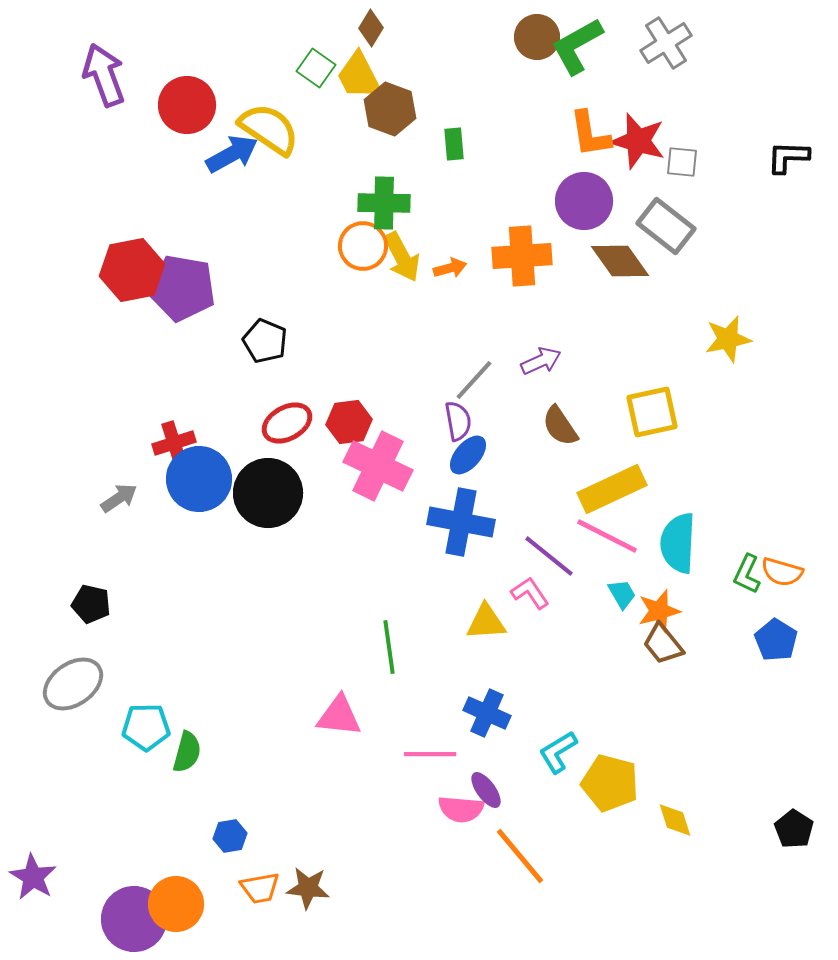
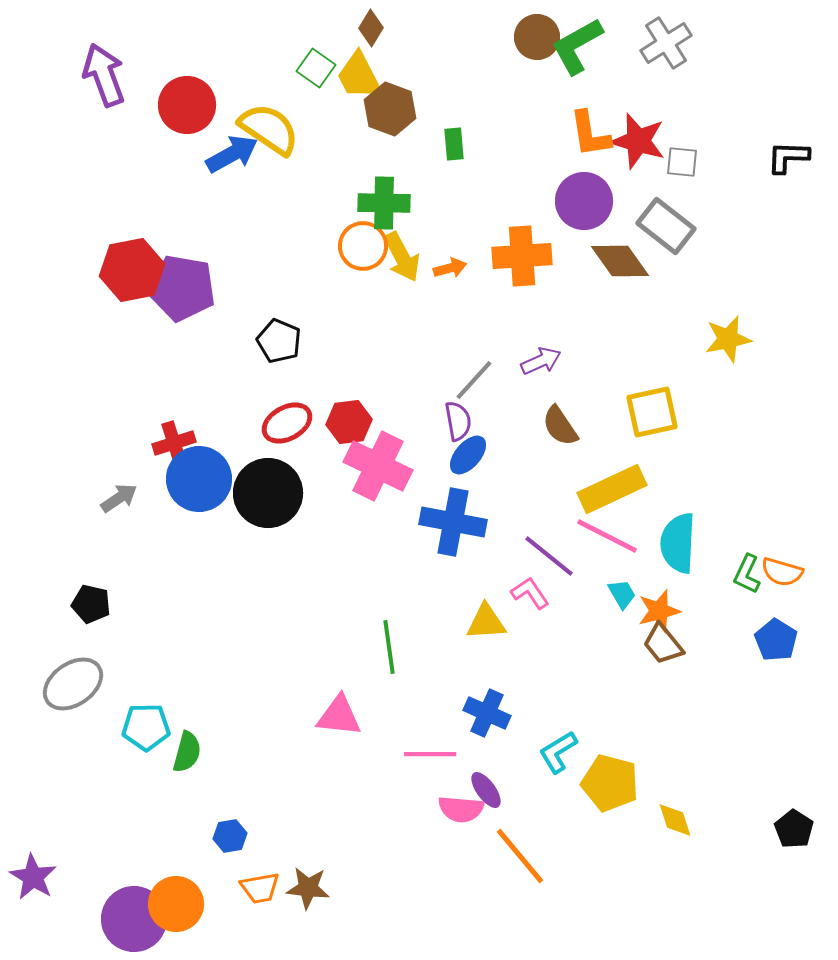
black pentagon at (265, 341): moved 14 px right
blue cross at (461, 522): moved 8 px left
